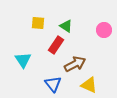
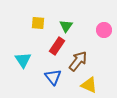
green triangle: rotated 32 degrees clockwise
red rectangle: moved 1 px right, 1 px down
brown arrow: moved 3 px right, 3 px up; rotated 25 degrees counterclockwise
blue triangle: moved 7 px up
